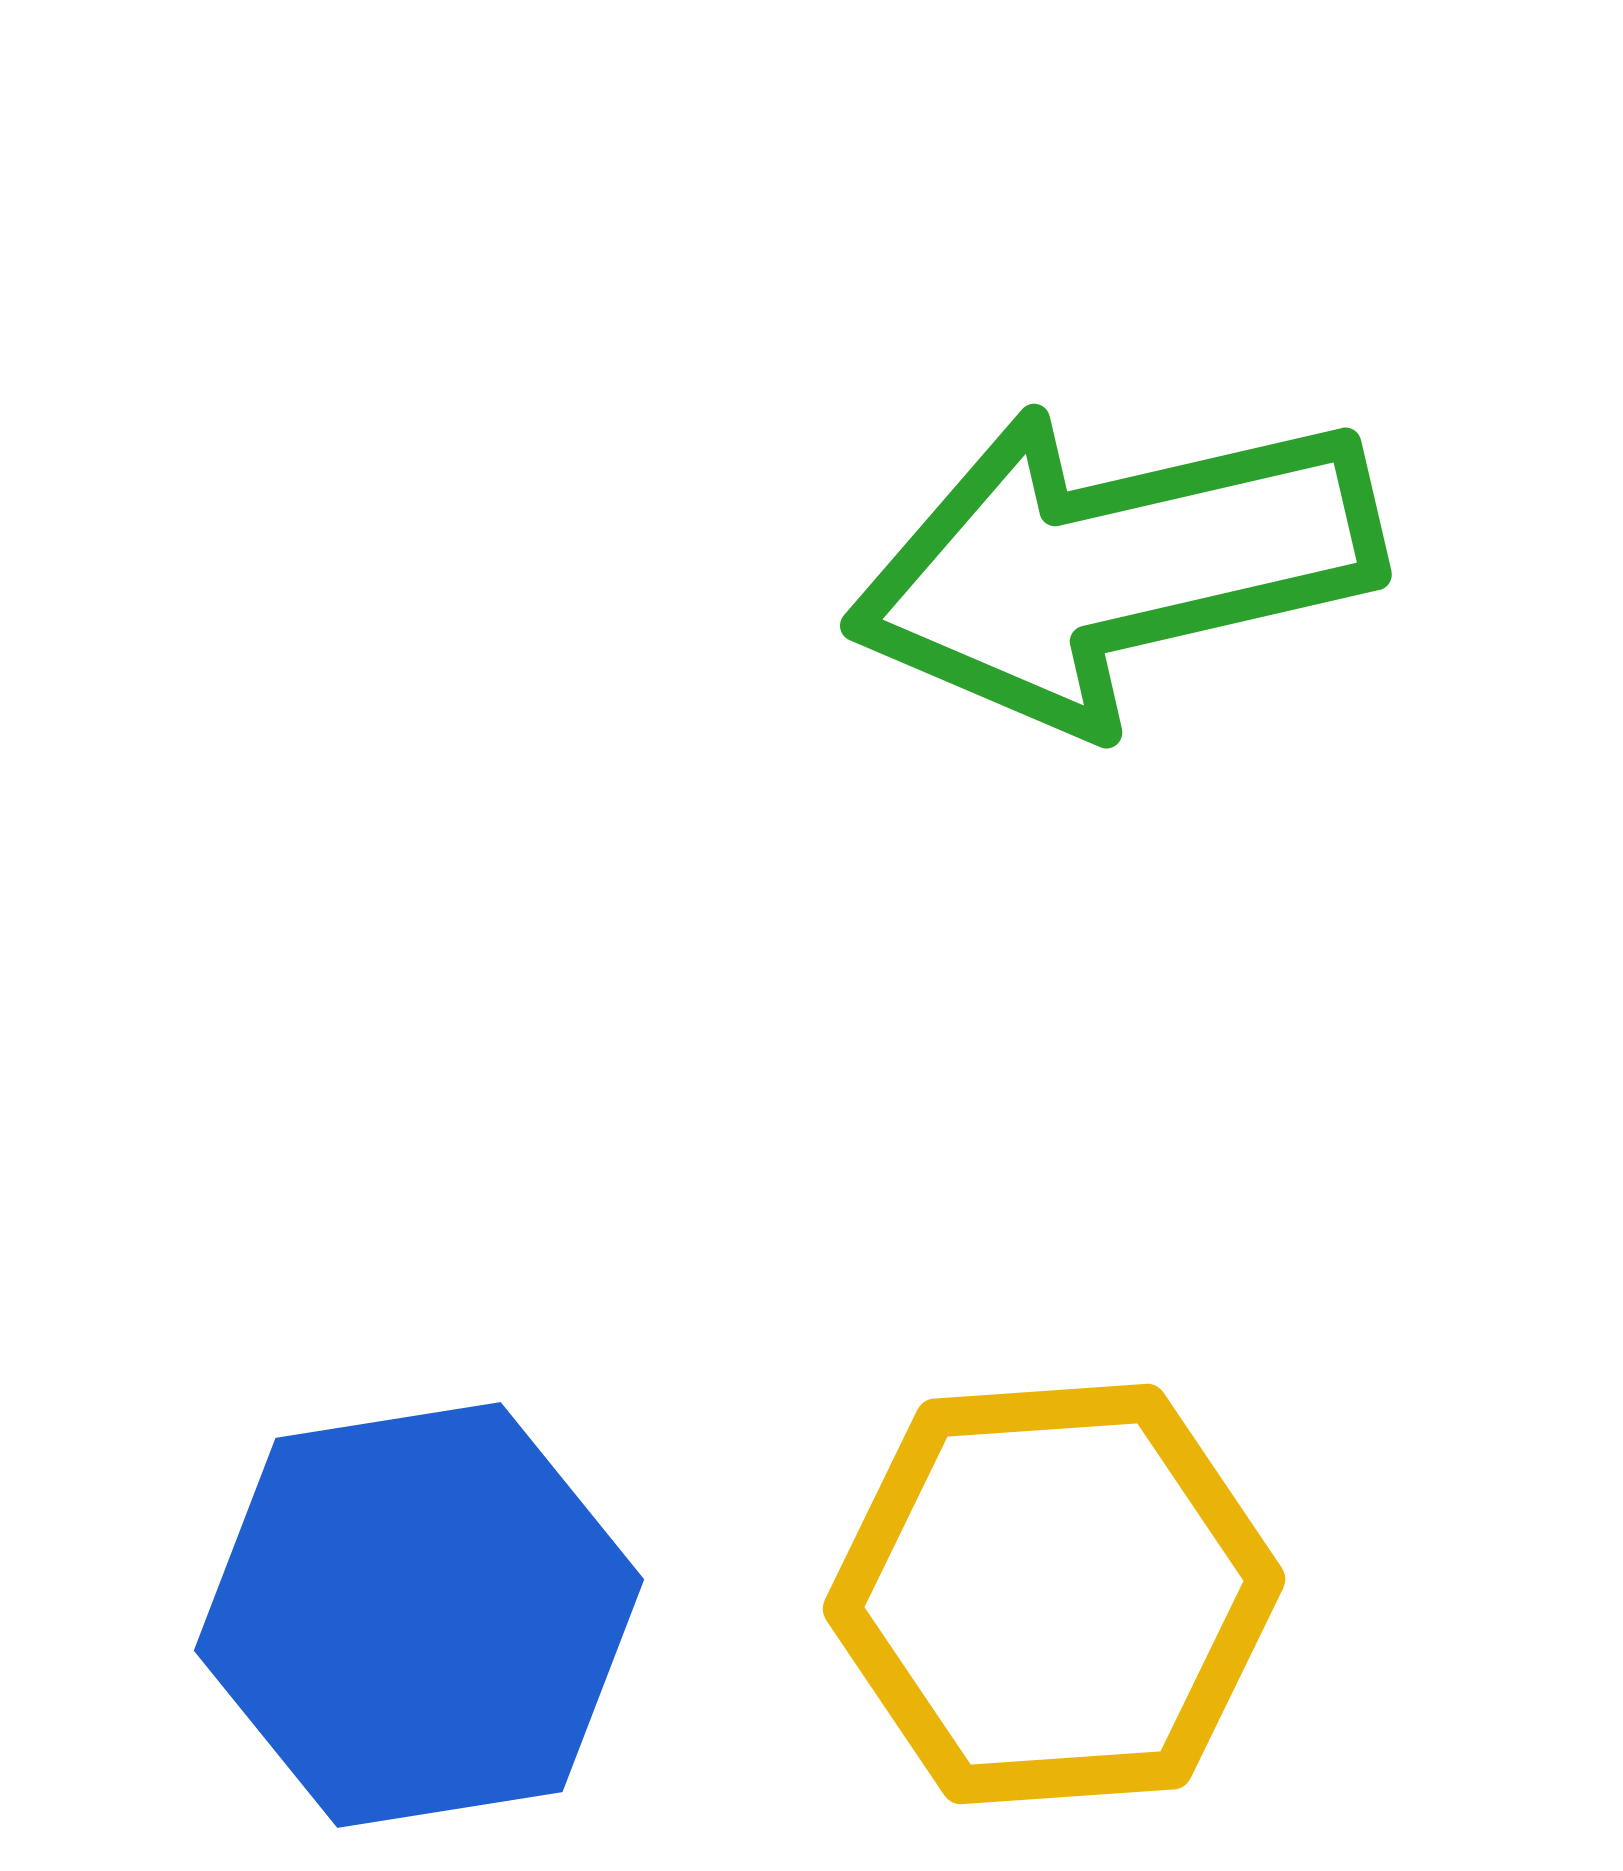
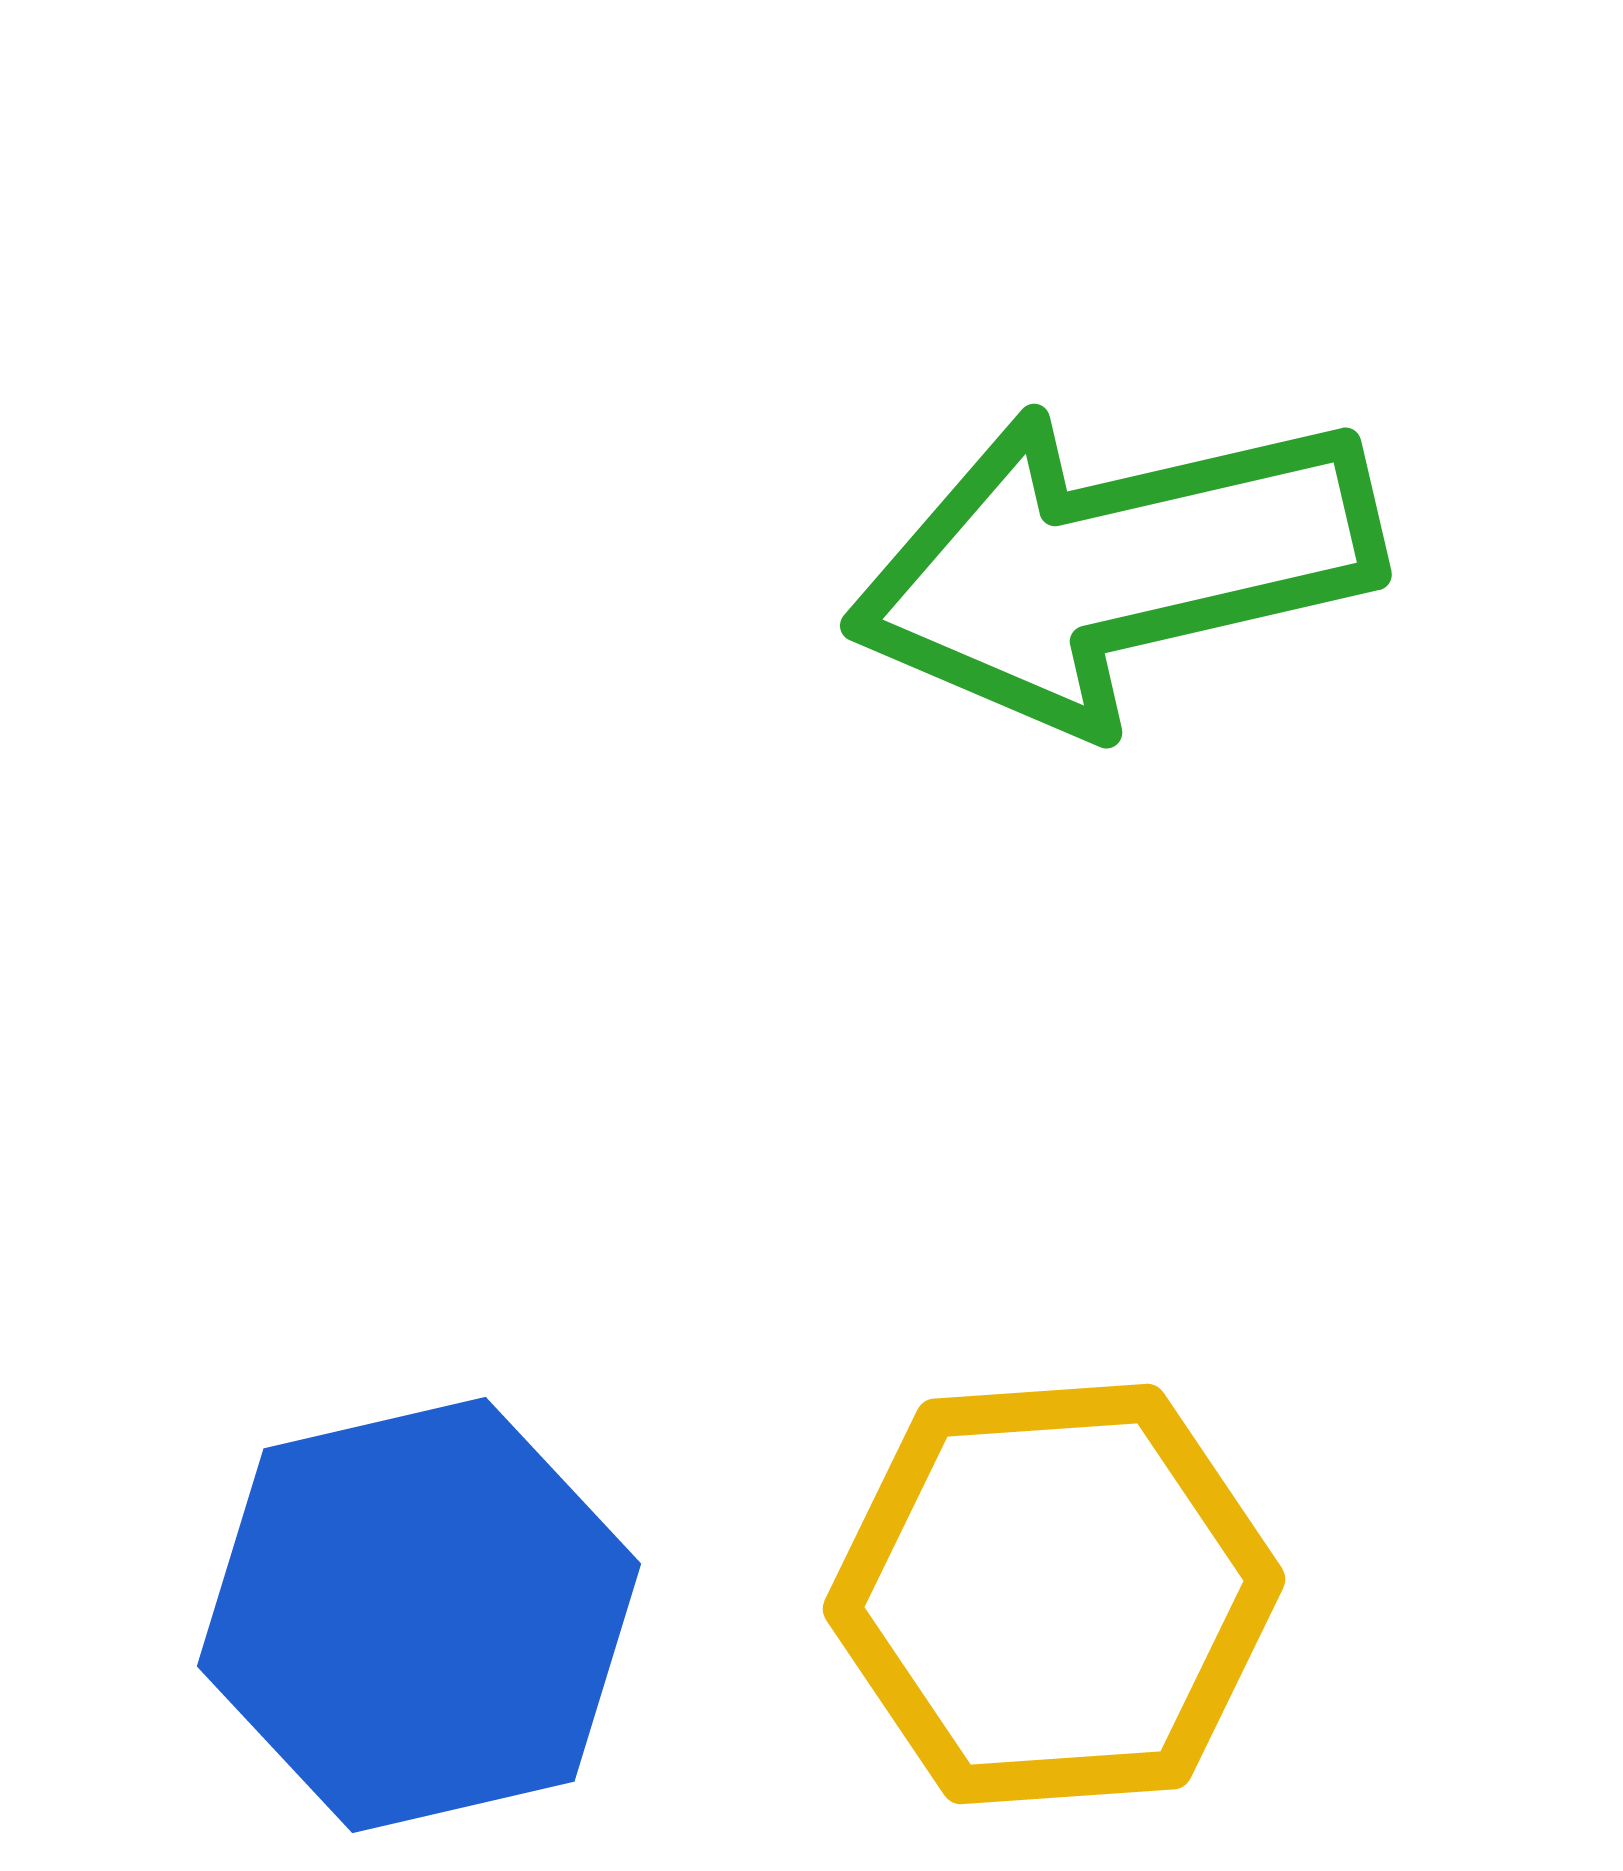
blue hexagon: rotated 4 degrees counterclockwise
